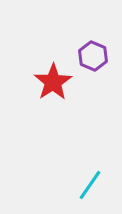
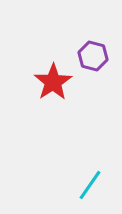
purple hexagon: rotated 8 degrees counterclockwise
